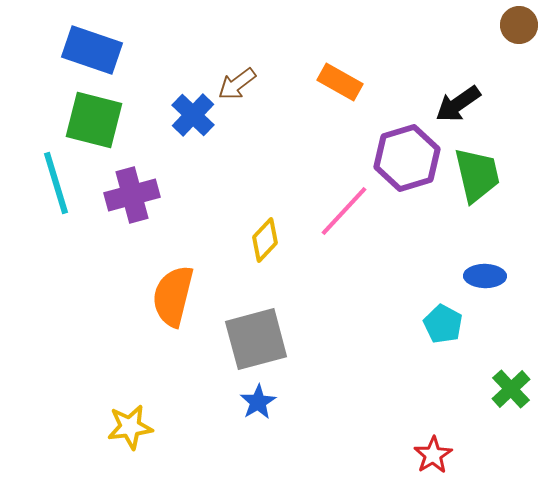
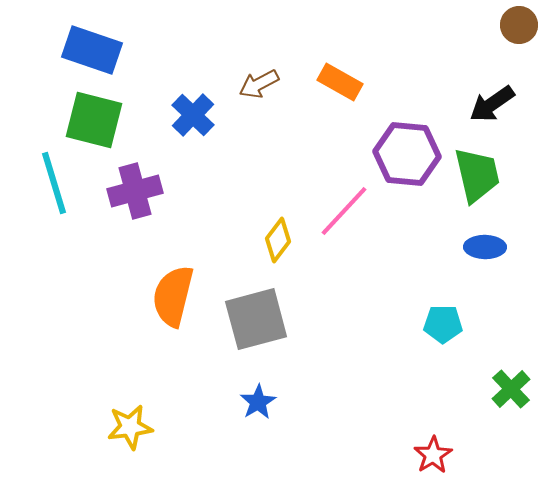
brown arrow: moved 22 px right; rotated 9 degrees clockwise
black arrow: moved 34 px right
purple hexagon: moved 4 px up; rotated 22 degrees clockwise
cyan line: moved 2 px left
purple cross: moved 3 px right, 4 px up
yellow diamond: moved 13 px right; rotated 6 degrees counterclockwise
blue ellipse: moved 29 px up
cyan pentagon: rotated 27 degrees counterclockwise
gray square: moved 20 px up
